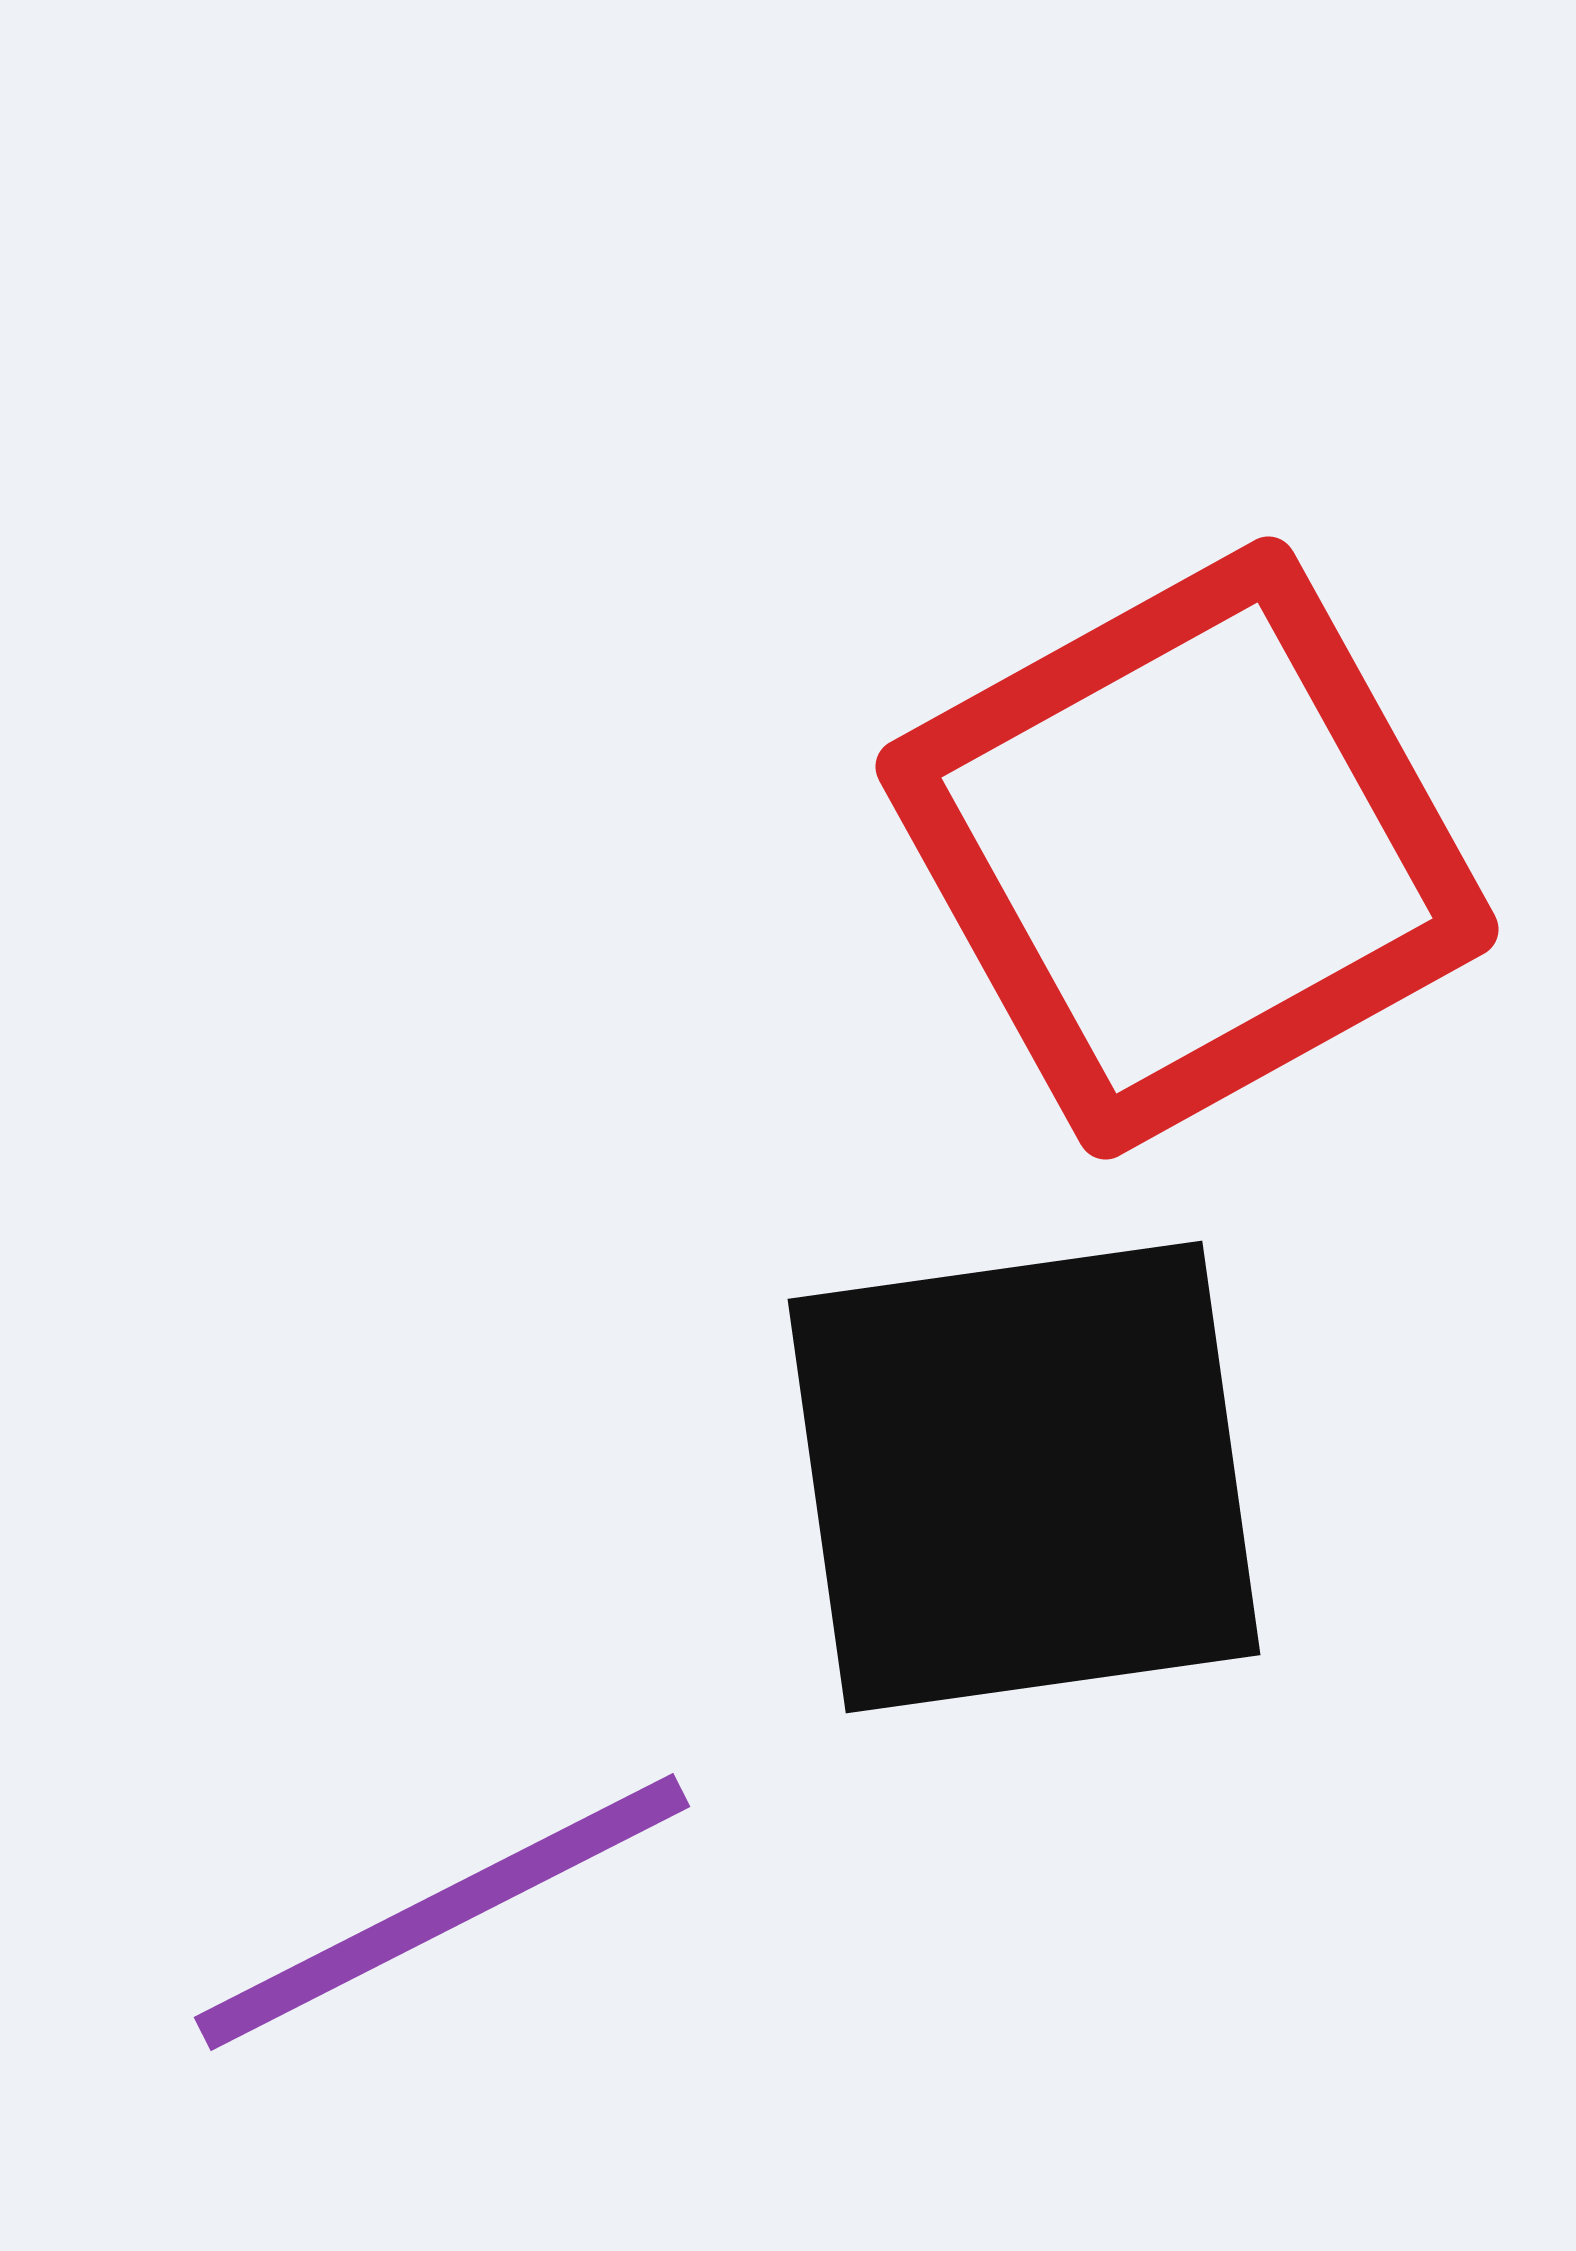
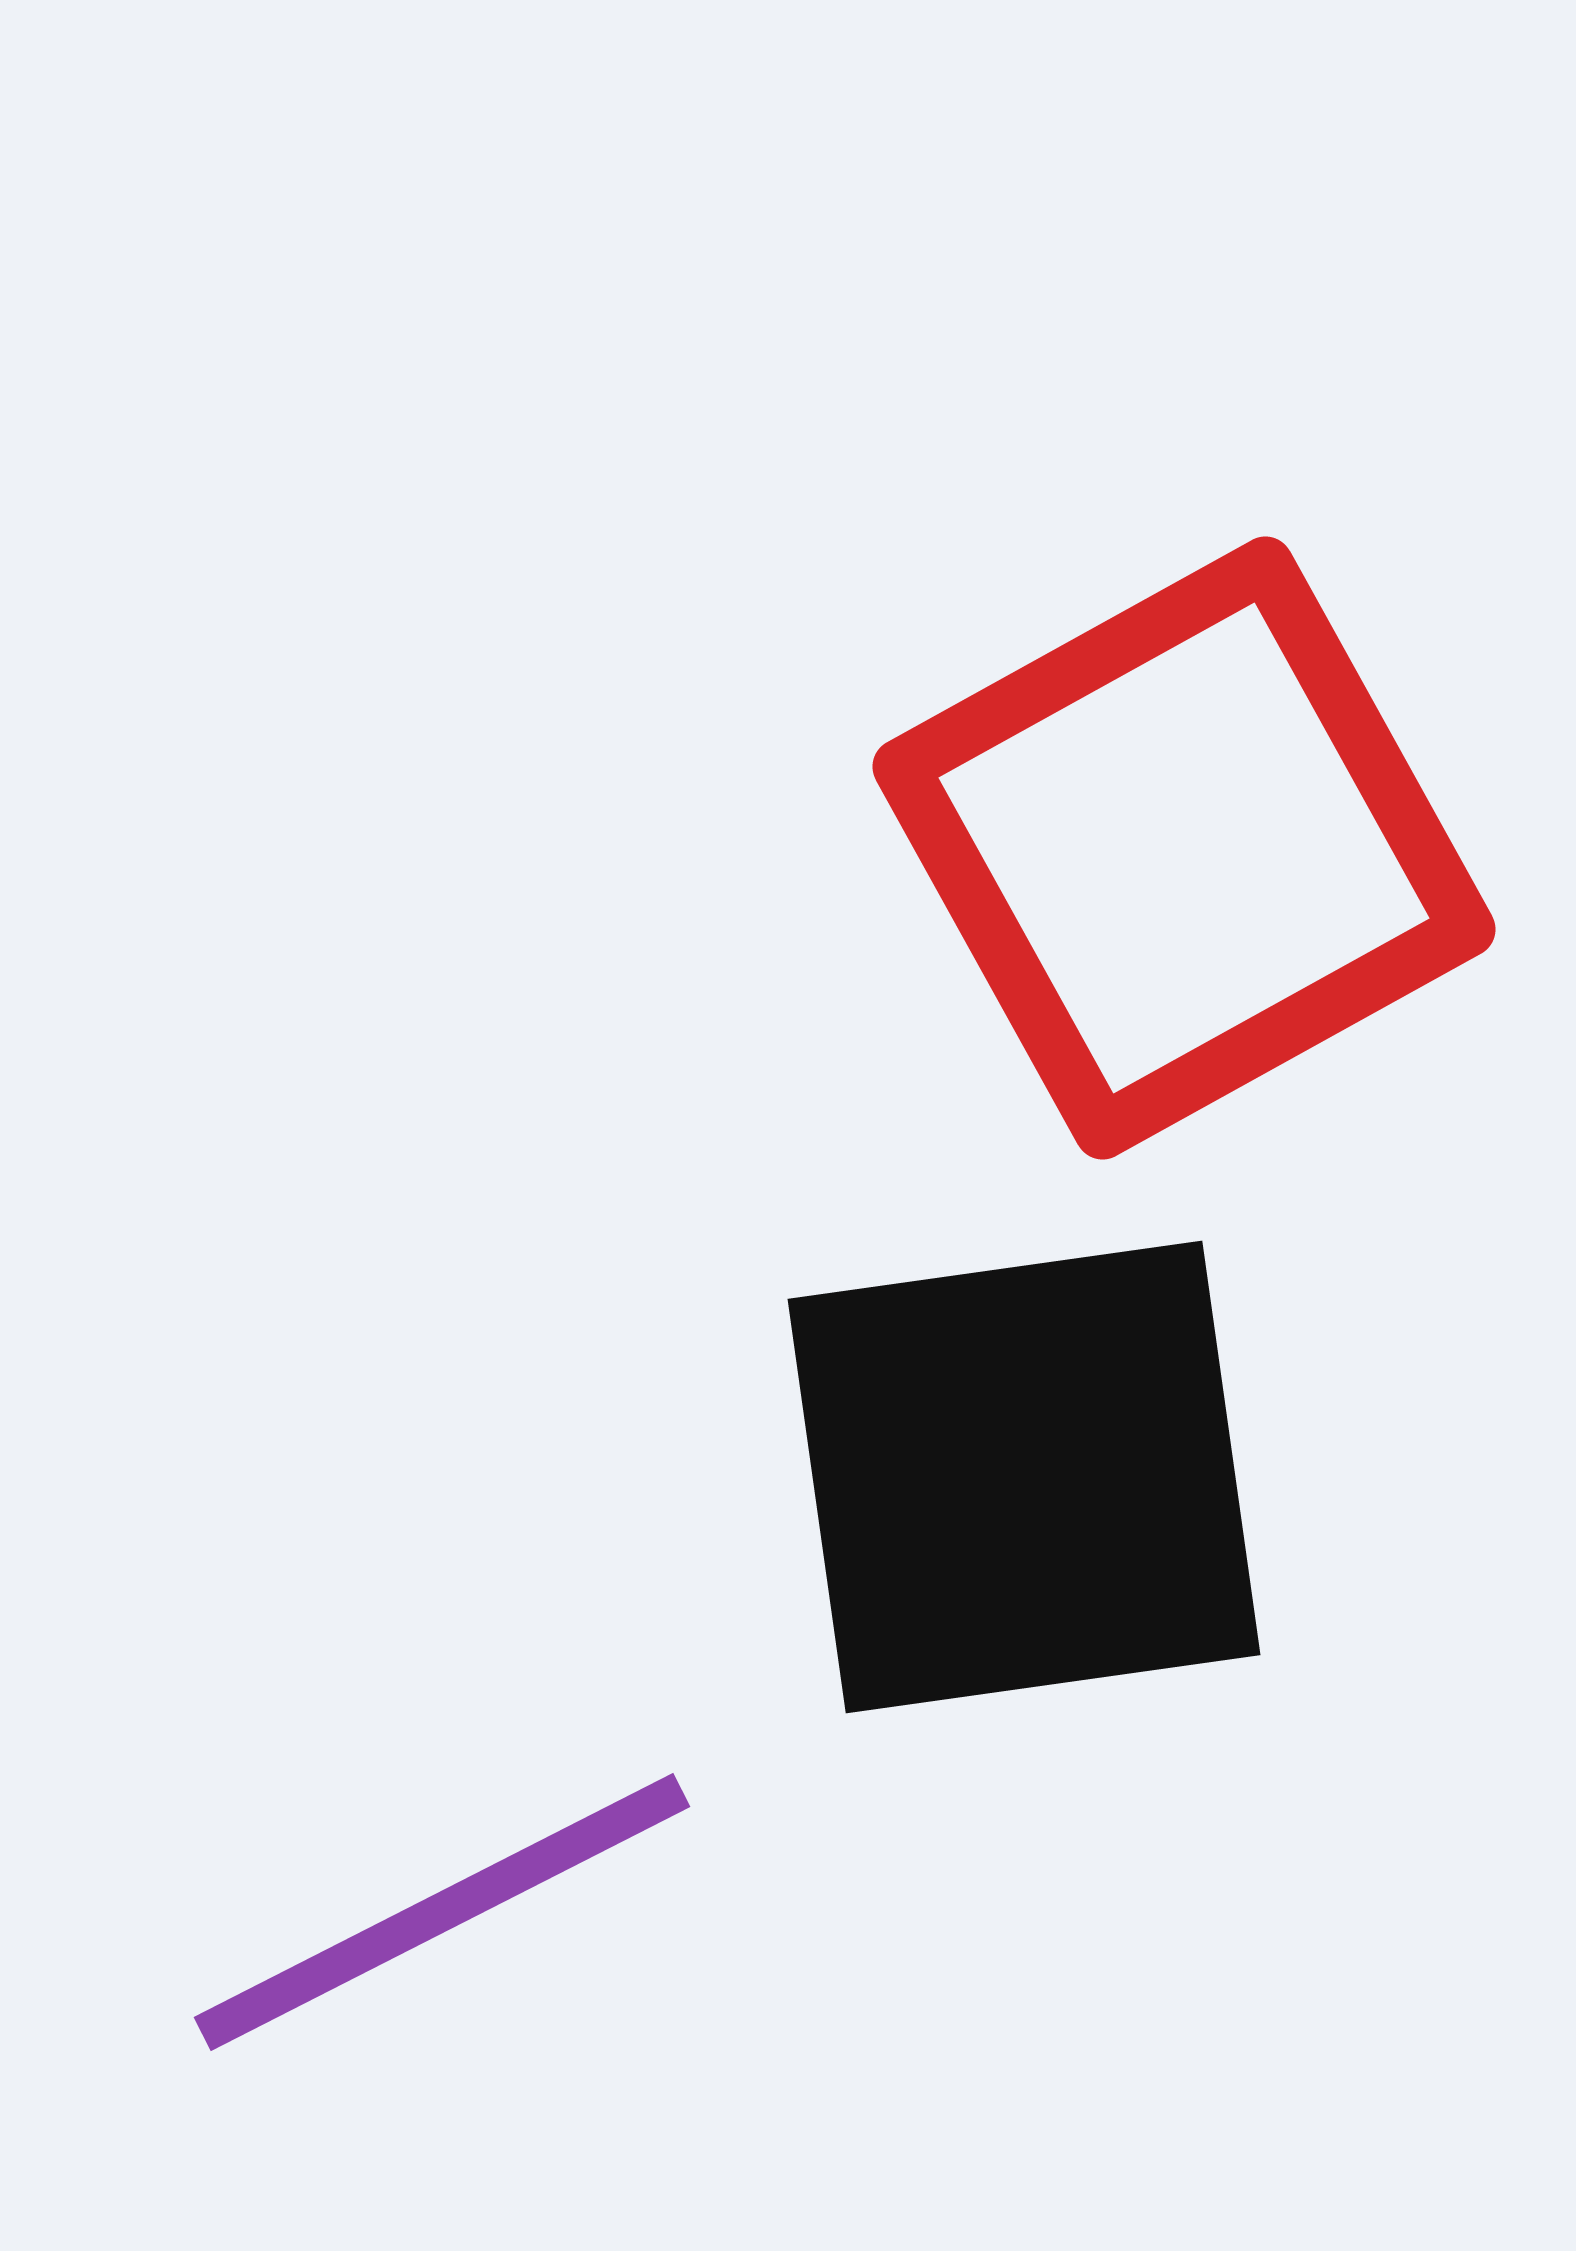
red square: moved 3 px left
